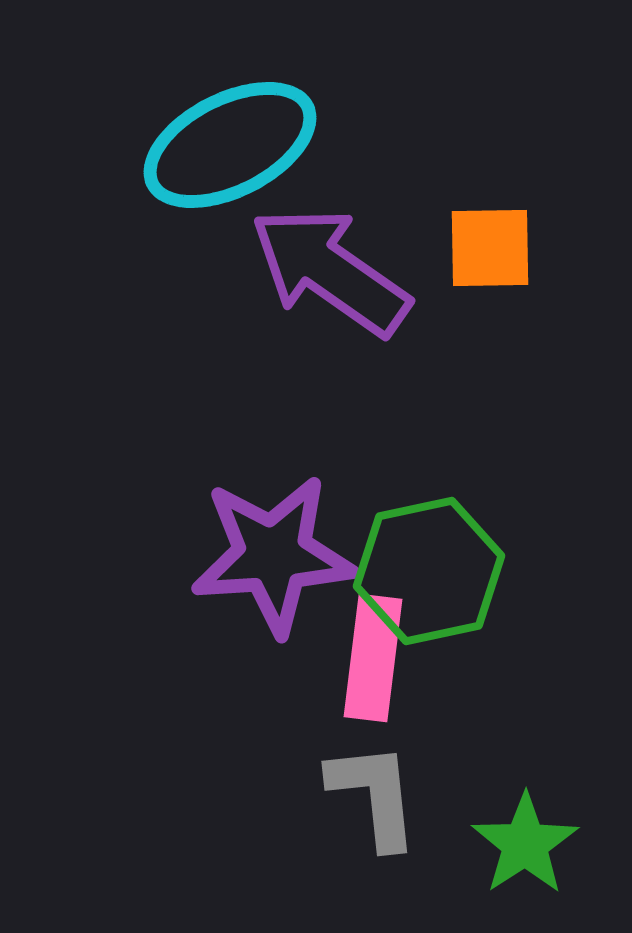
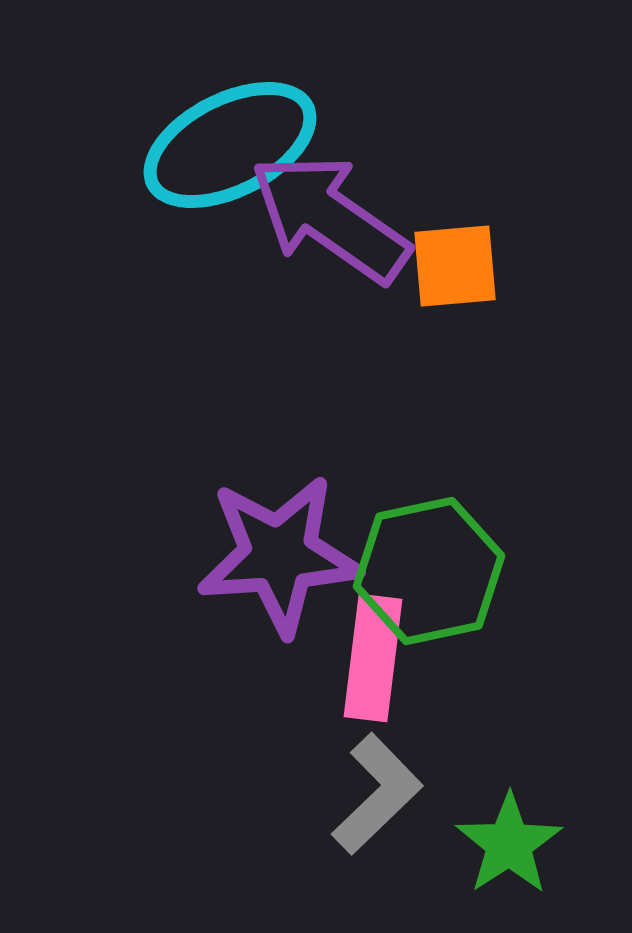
orange square: moved 35 px left, 18 px down; rotated 4 degrees counterclockwise
purple arrow: moved 53 px up
purple star: moved 6 px right
gray L-shape: moved 3 px right, 1 px up; rotated 52 degrees clockwise
green star: moved 16 px left
